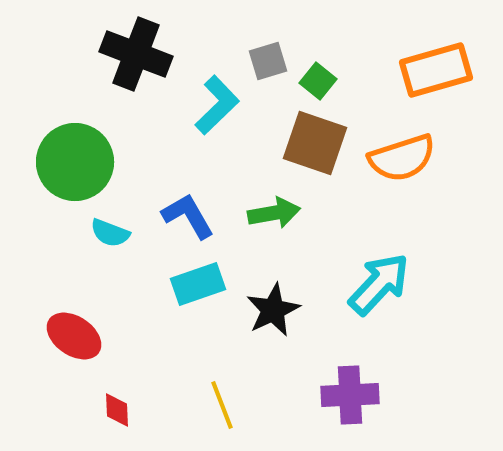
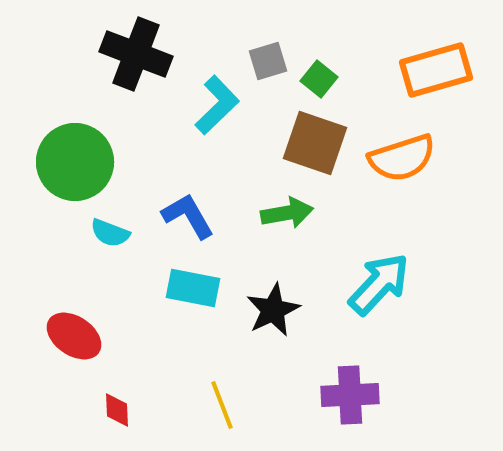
green square: moved 1 px right, 2 px up
green arrow: moved 13 px right
cyan rectangle: moved 5 px left, 4 px down; rotated 30 degrees clockwise
